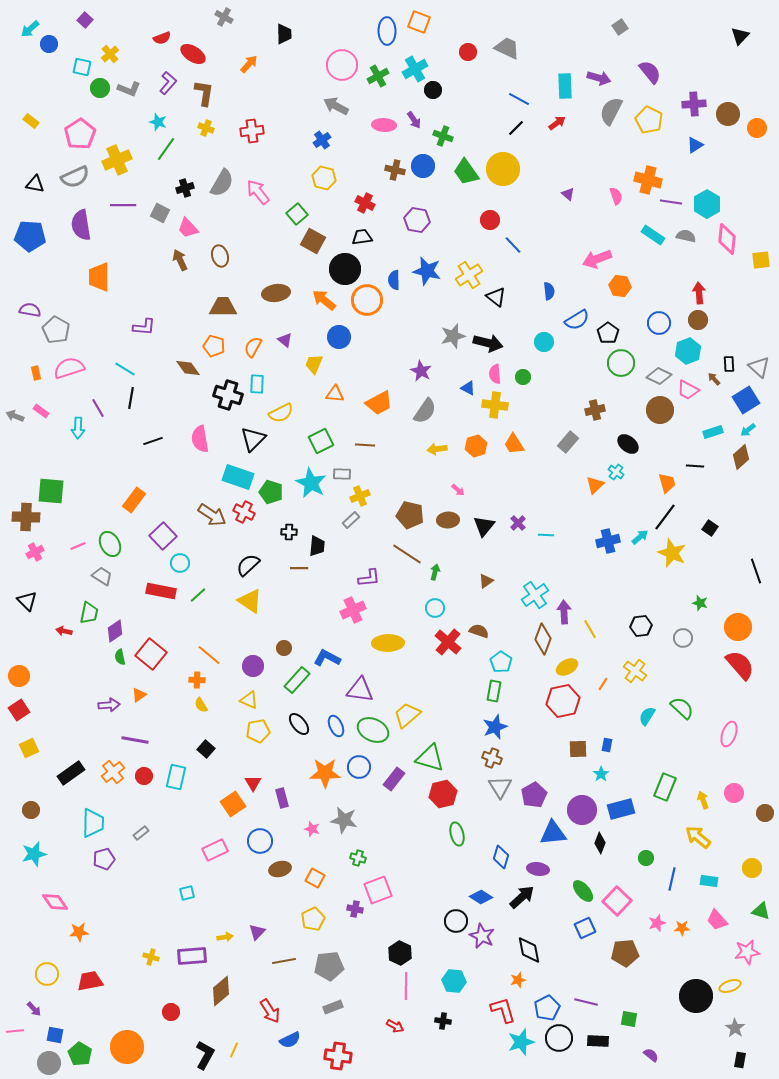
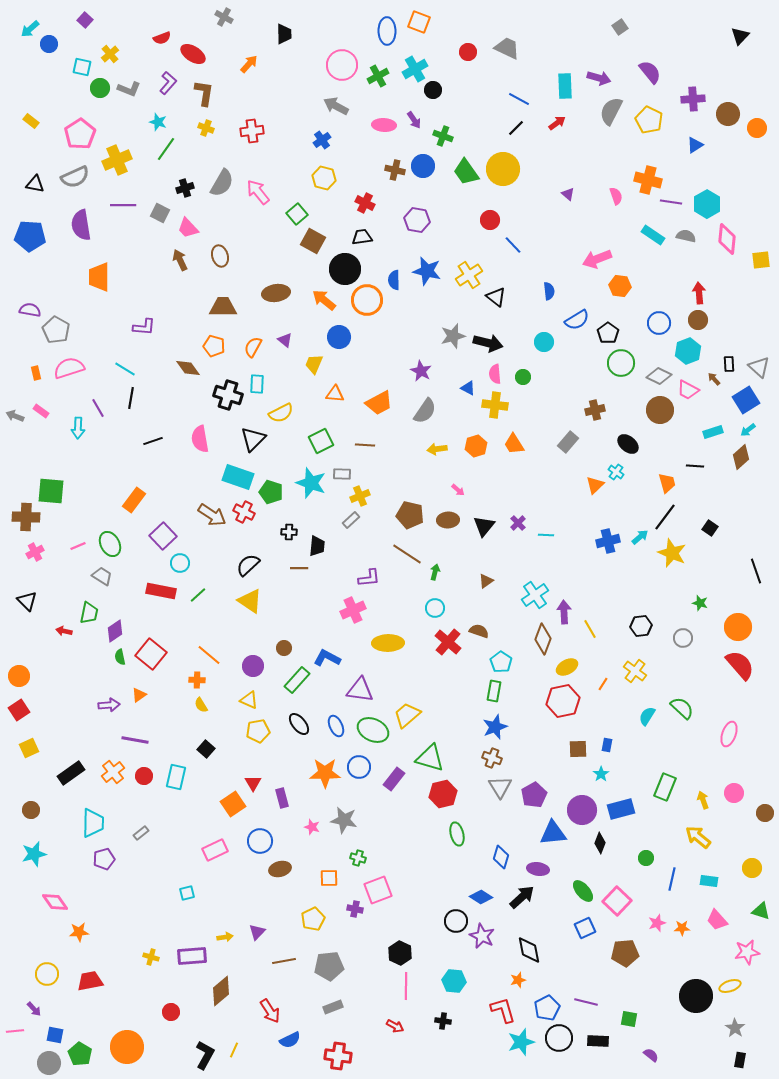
purple cross at (694, 104): moved 1 px left, 5 px up
cyan star at (311, 483): rotated 8 degrees counterclockwise
pink star at (312, 829): moved 2 px up
orange square at (315, 878): moved 14 px right; rotated 30 degrees counterclockwise
